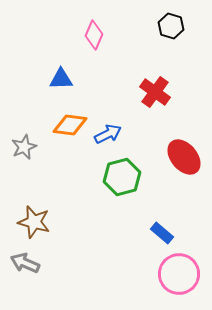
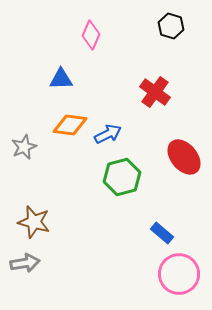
pink diamond: moved 3 px left
gray arrow: rotated 148 degrees clockwise
